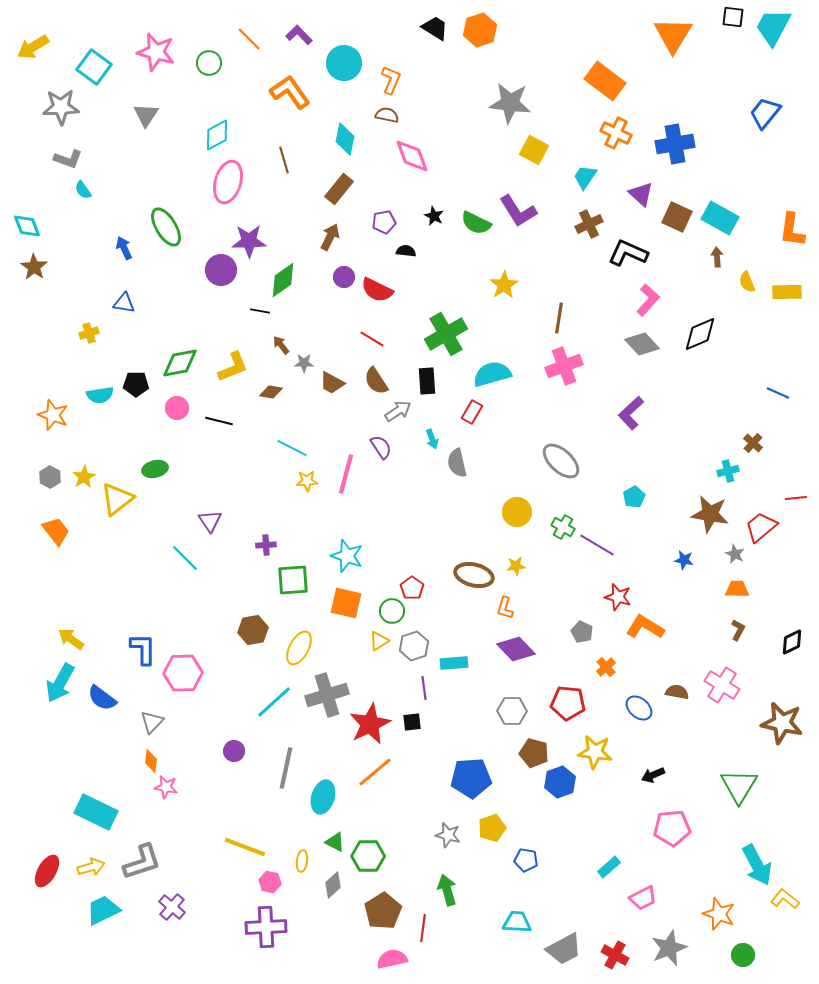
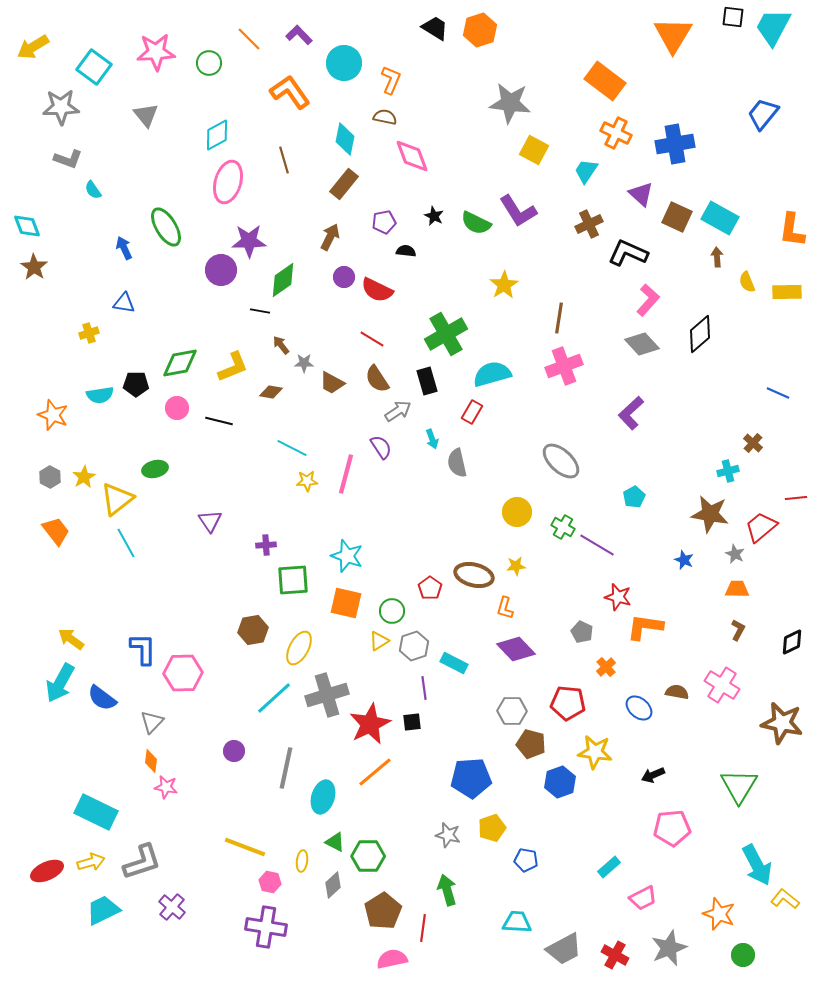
pink star at (156, 52): rotated 18 degrees counterclockwise
blue trapezoid at (765, 113): moved 2 px left, 1 px down
gray triangle at (146, 115): rotated 12 degrees counterclockwise
brown semicircle at (387, 115): moved 2 px left, 2 px down
cyan trapezoid at (585, 177): moved 1 px right, 6 px up
brown rectangle at (339, 189): moved 5 px right, 5 px up
cyan semicircle at (83, 190): moved 10 px right
black diamond at (700, 334): rotated 18 degrees counterclockwise
brown semicircle at (376, 381): moved 1 px right, 2 px up
black rectangle at (427, 381): rotated 12 degrees counterclockwise
cyan line at (185, 558): moved 59 px left, 15 px up; rotated 16 degrees clockwise
blue star at (684, 560): rotated 12 degrees clockwise
red pentagon at (412, 588): moved 18 px right
orange L-shape at (645, 627): rotated 24 degrees counterclockwise
cyan rectangle at (454, 663): rotated 32 degrees clockwise
cyan line at (274, 702): moved 4 px up
brown pentagon at (534, 753): moved 3 px left, 9 px up
yellow arrow at (91, 867): moved 5 px up
red ellipse at (47, 871): rotated 36 degrees clockwise
purple cross at (266, 927): rotated 12 degrees clockwise
